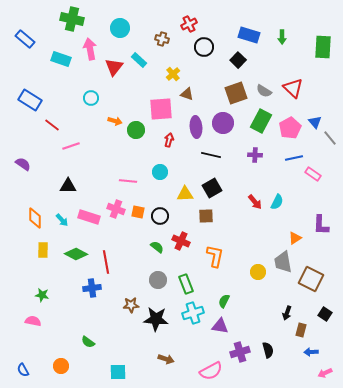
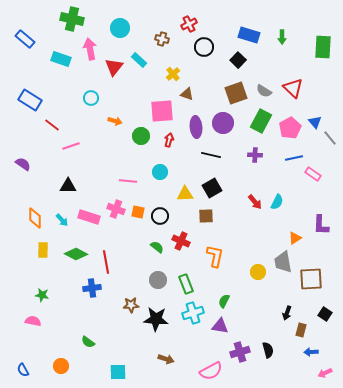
pink square at (161, 109): moved 1 px right, 2 px down
green circle at (136, 130): moved 5 px right, 6 px down
brown square at (311, 279): rotated 30 degrees counterclockwise
